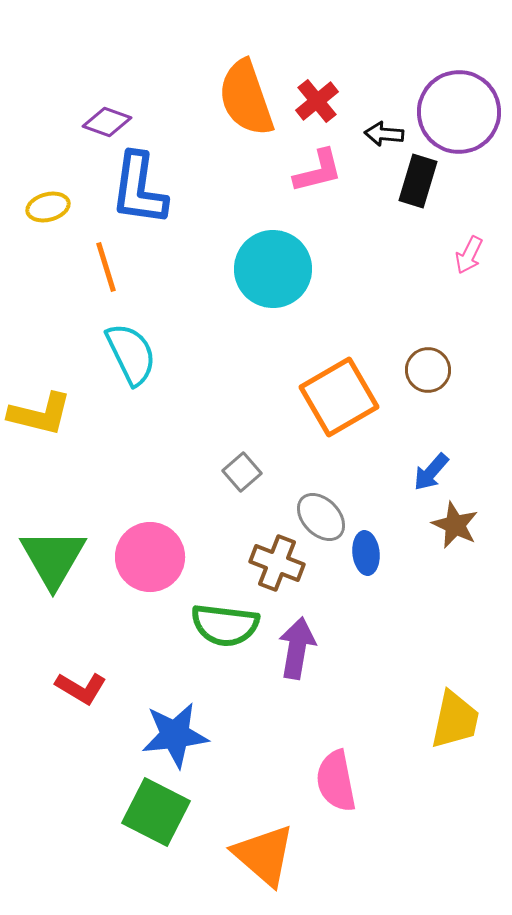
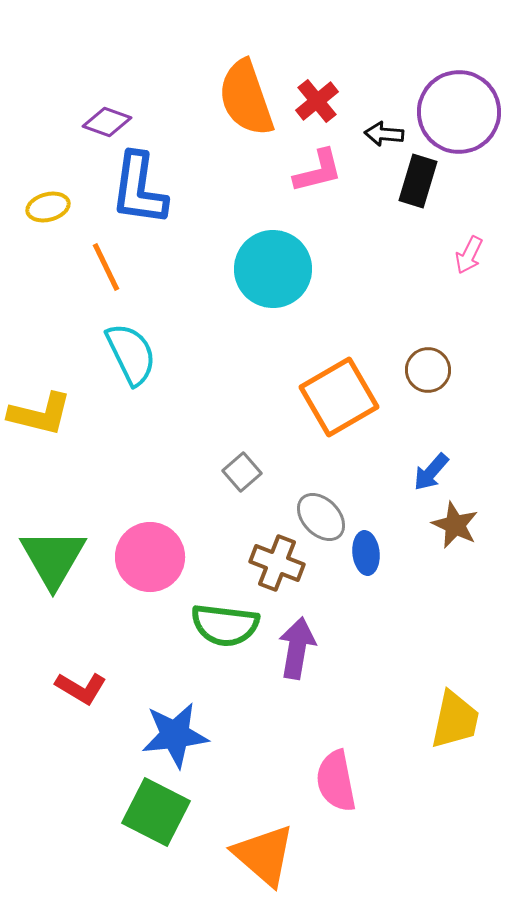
orange line: rotated 9 degrees counterclockwise
